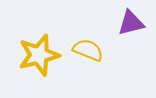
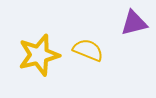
purple triangle: moved 3 px right
